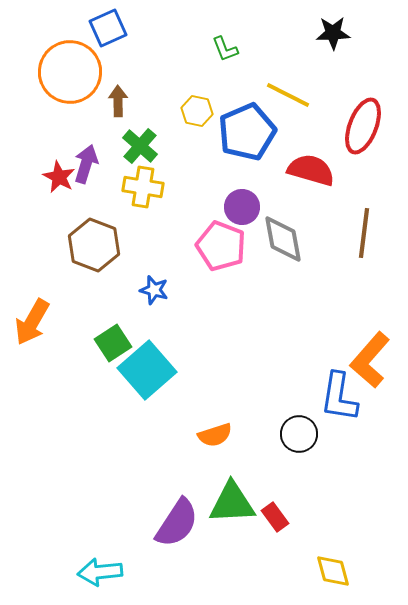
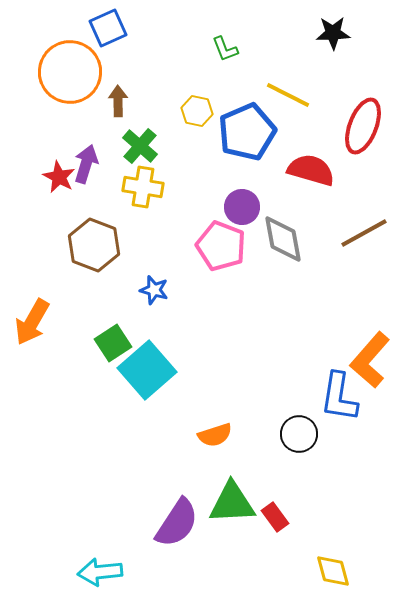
brown line: rotated 54 degrees clockwise
